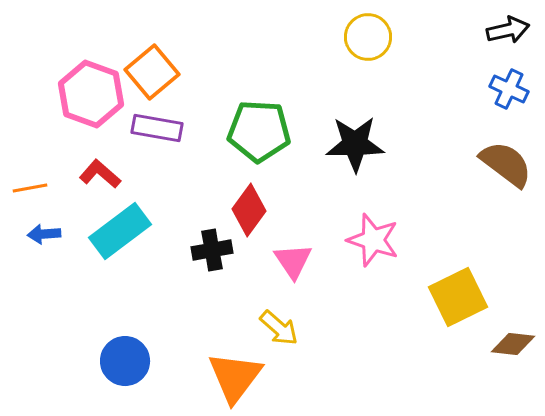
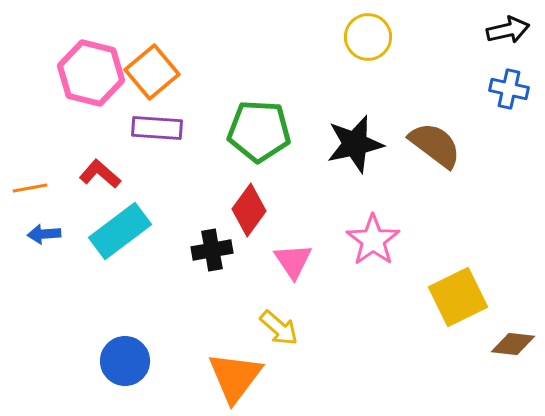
blue cross: rotated 12 degrees counterclockwise
pink hexagon: moved 21 px up; rotated 6 degrees counterclockwise
purple rectangle: rotated 6 degrees counterclockwise
black star: rotated 12 degrees counterclockwise
brown semicircle: moved 71 px left, 19 px up
pink star: rotated 18 degrees clockwise
